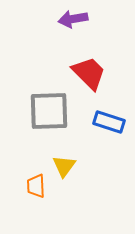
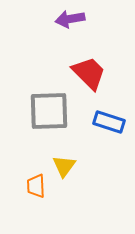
purple arrow: moved 3 px left
